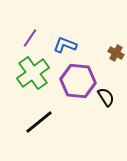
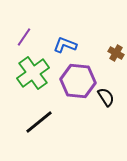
purple line: moved 6 px left, 1 px up
